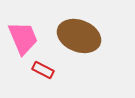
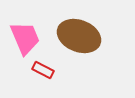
pink trapezoid: moved 2 px right
